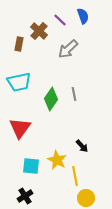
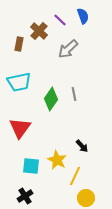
yellow line: rotated 36 degrees clockwise
